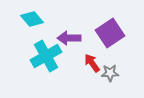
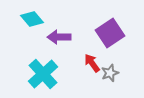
purple arrow: moved 10 px left, 1 px up
cyan cross: moved 3 px left, 18 px down; rotated 12 degrees counterclockwise
gray star: rotated 18 degrees counterclockwise
